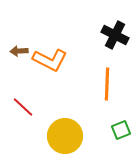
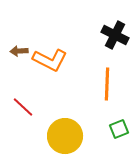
green square: moved 2 px left, 1 px up
